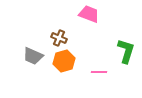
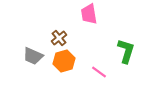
pink trapezoid: rotated 120 degrees counterclockwise
brown cross: rotated 28 degrees clockwise
pink line: rotated 35 degrees clockwise
